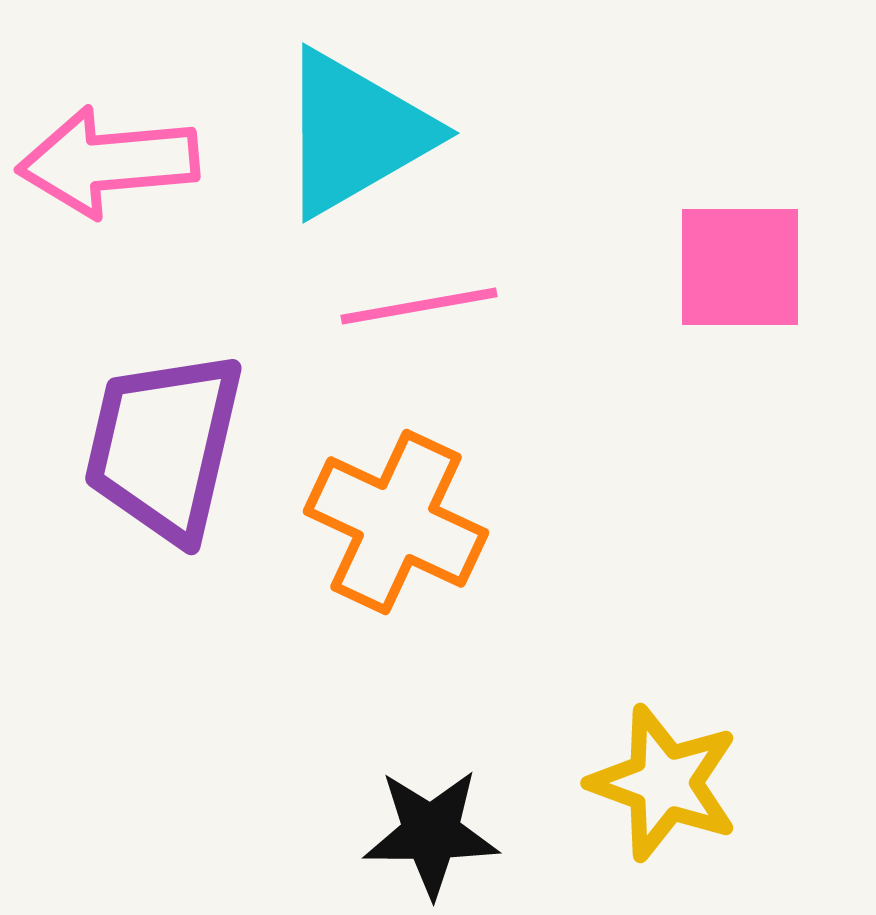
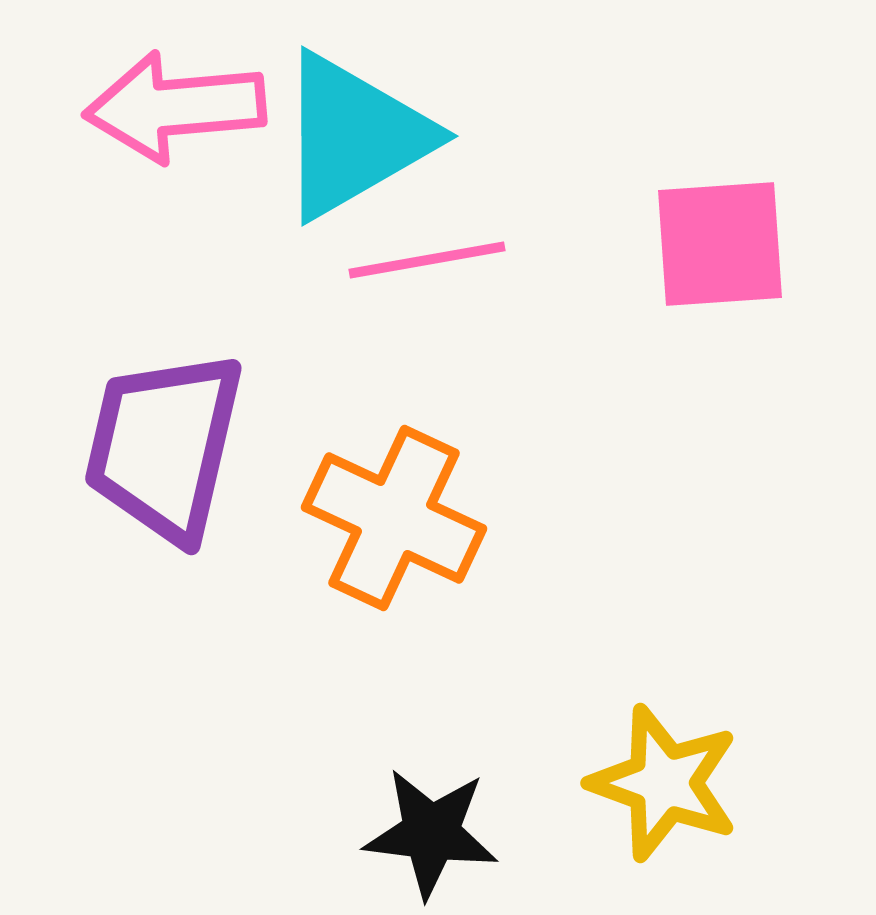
cyan triangle: moved 1 px left, 3 px down
pink arrow: moved 67 px right, 55 px up
pink square: moved 20 px left, 23 px up; rotated 4 degrees counterclockwise
pink line: moved 8 px right, 46 px up
orange cross: moved 2 px left, 4 px up
black star: rotated 7 degrees clockwise
